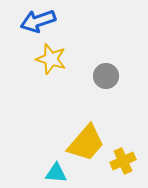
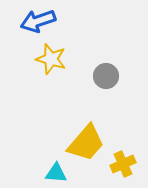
yellow cross: moved 3 px down
